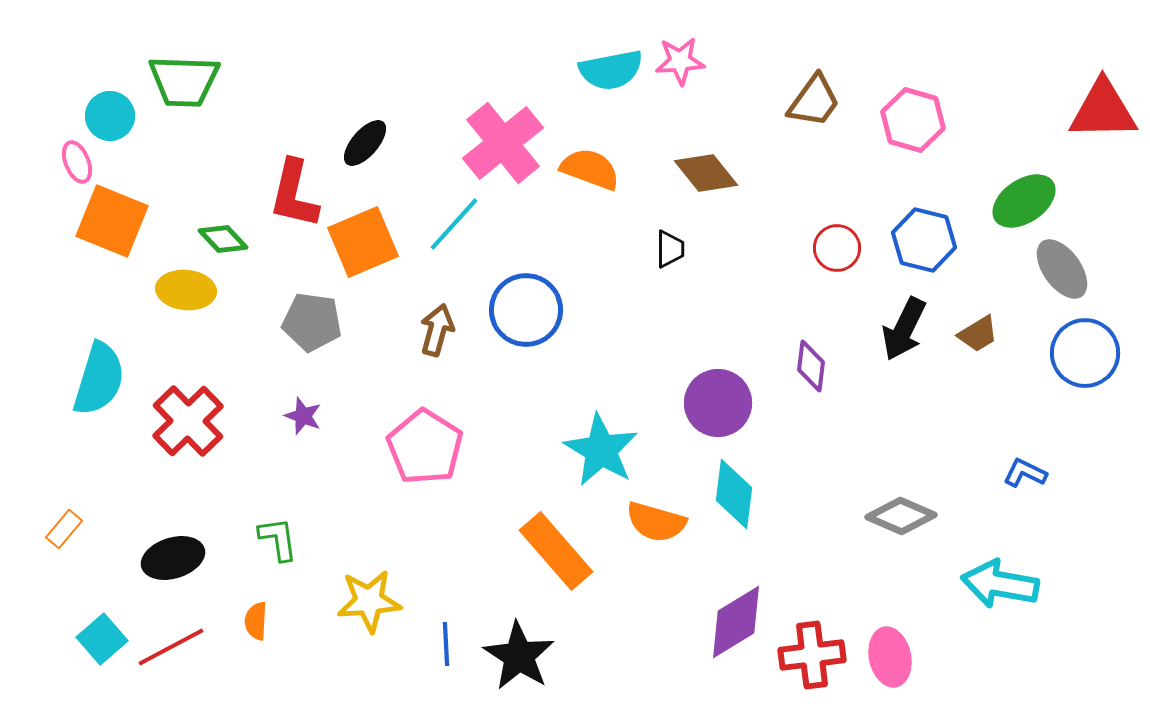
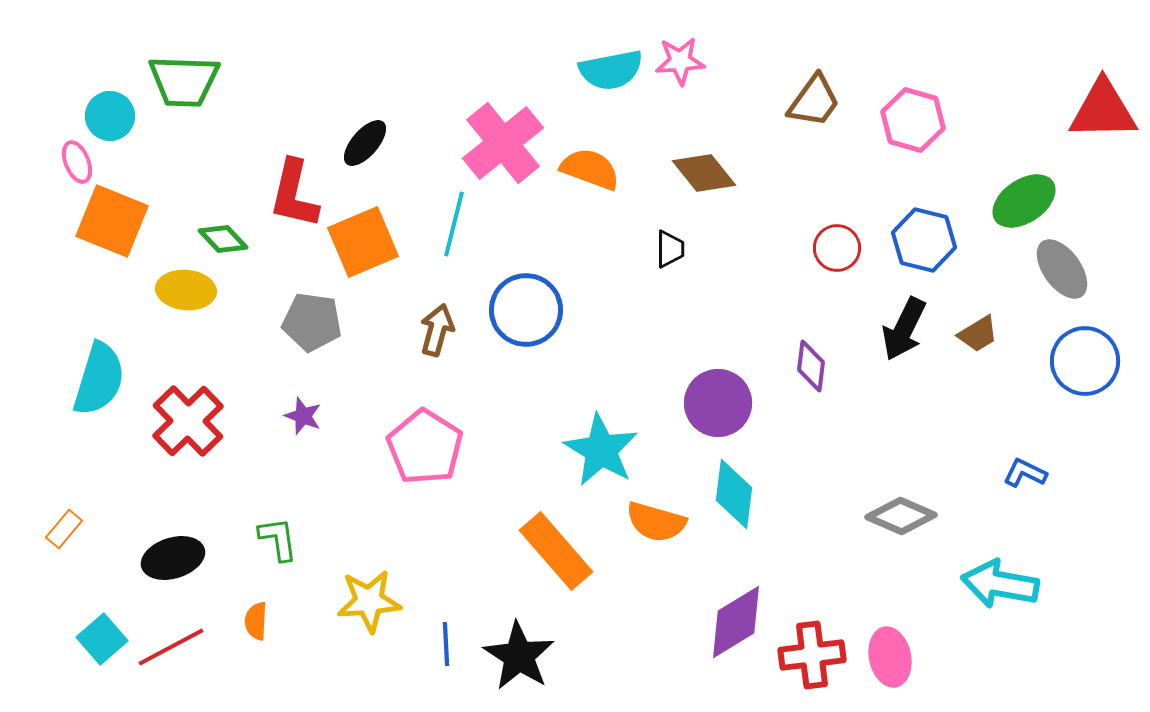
brown diamond at (706, 173): moved 2 px left
cyan line at (454, 224): rotated 28 degrees counterclockwise
blue circle at (1085, 353): moved 8 px down
